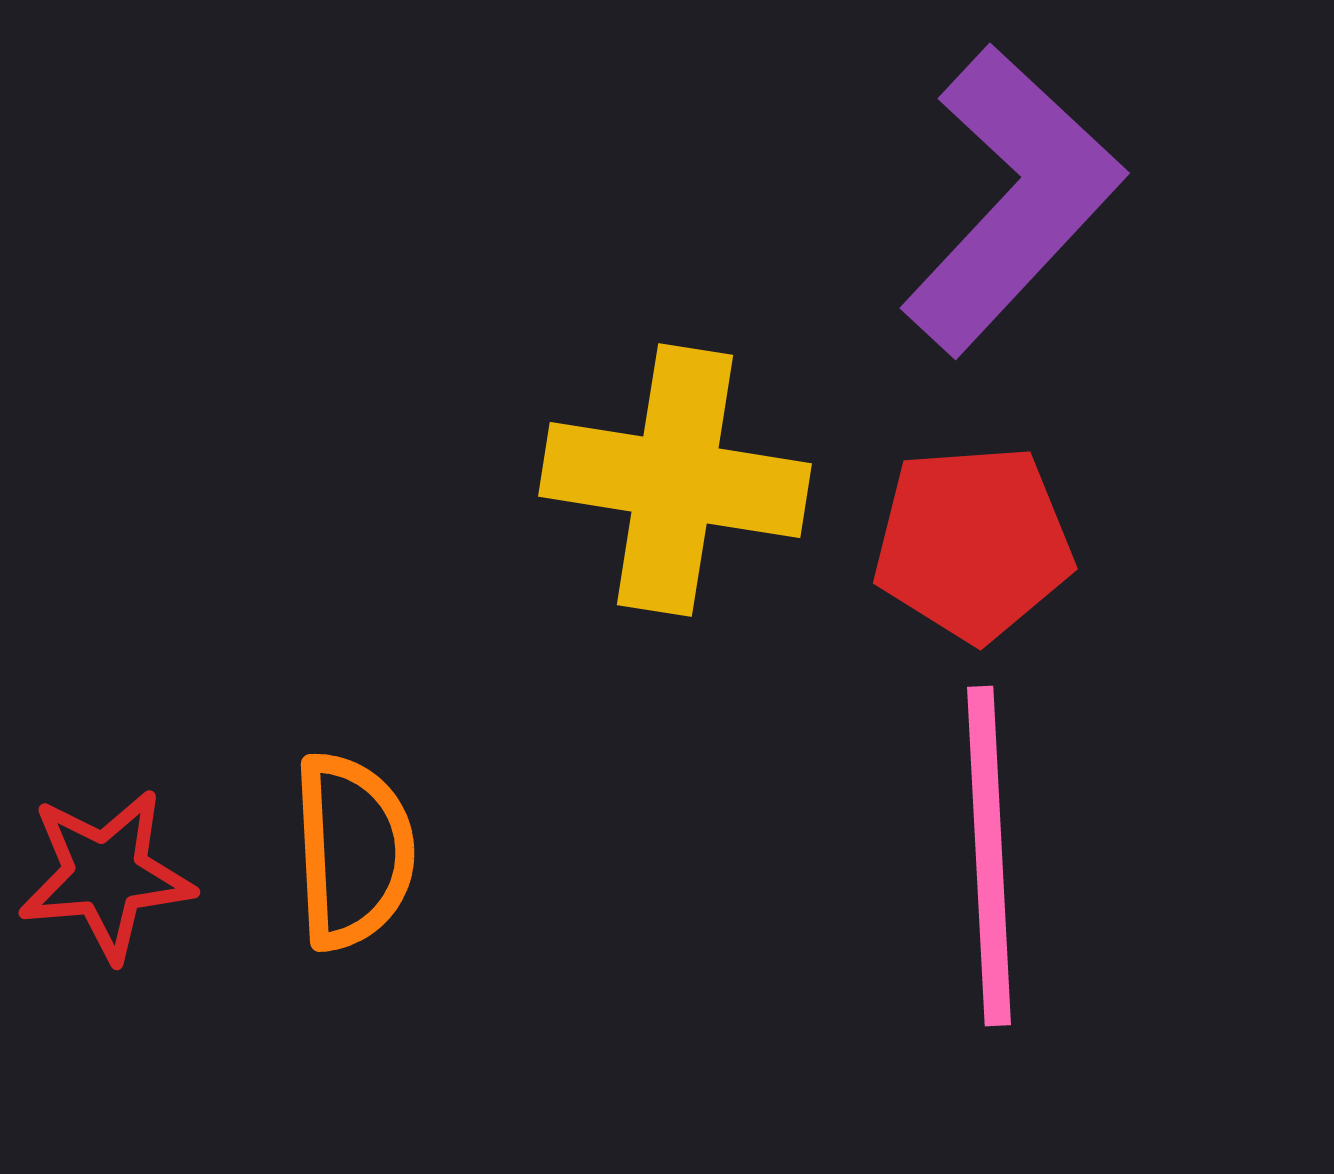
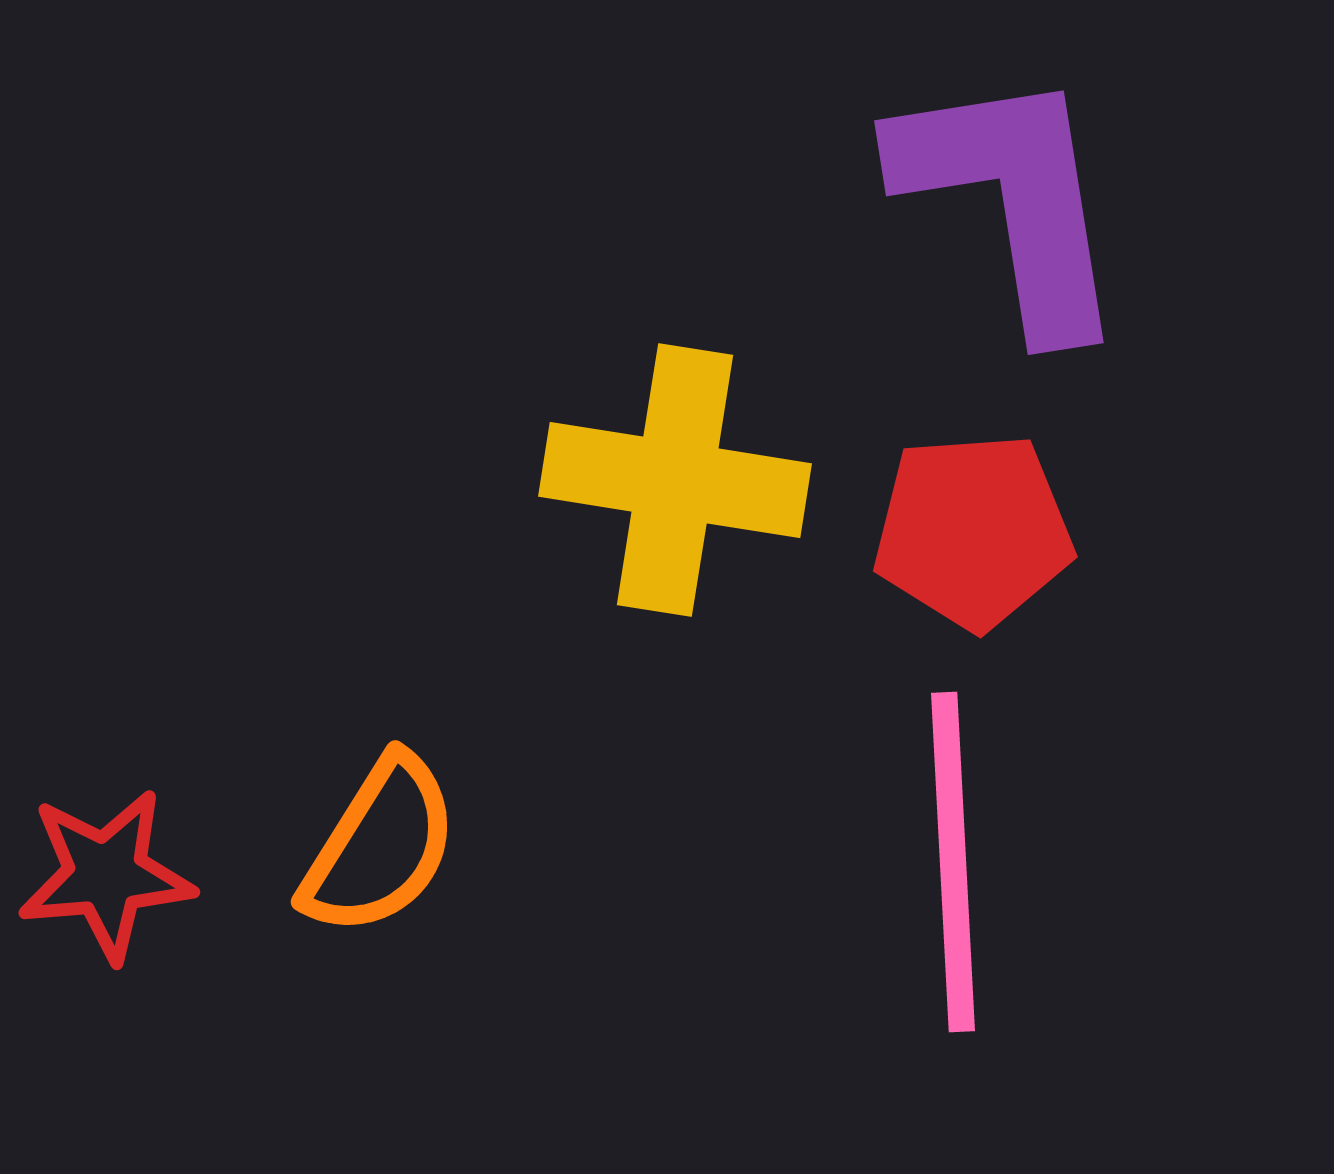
purple L-shape: rotated 52 degrees counterclockwise
red pentagon: moved 12 px up
orange semicircle: moved 27 px right, 5 px up; rotated 35 degrees clockwise
pink line: moved 36 px left, 6 px down
